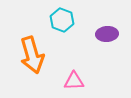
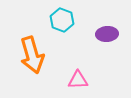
pink triangle: moved 4 px right, 1 px up
